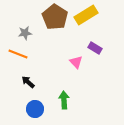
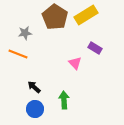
pink triangle: moved 1 px left, 1 px down
black arrow: moved 6 px right, 5 px down
